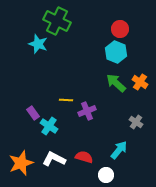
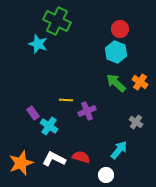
red semicircle: moved 3 px left
